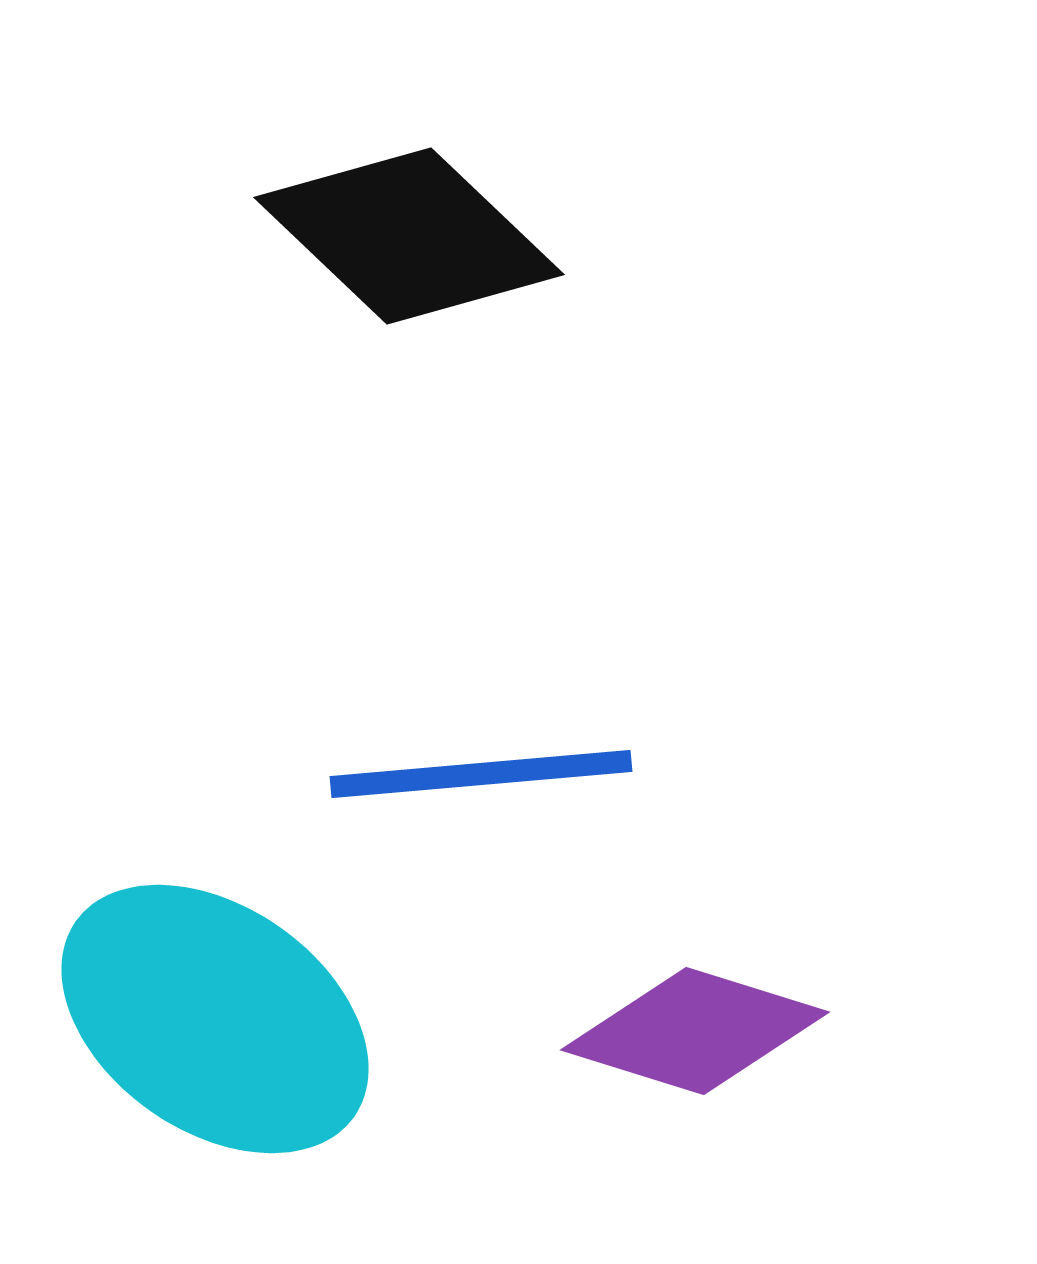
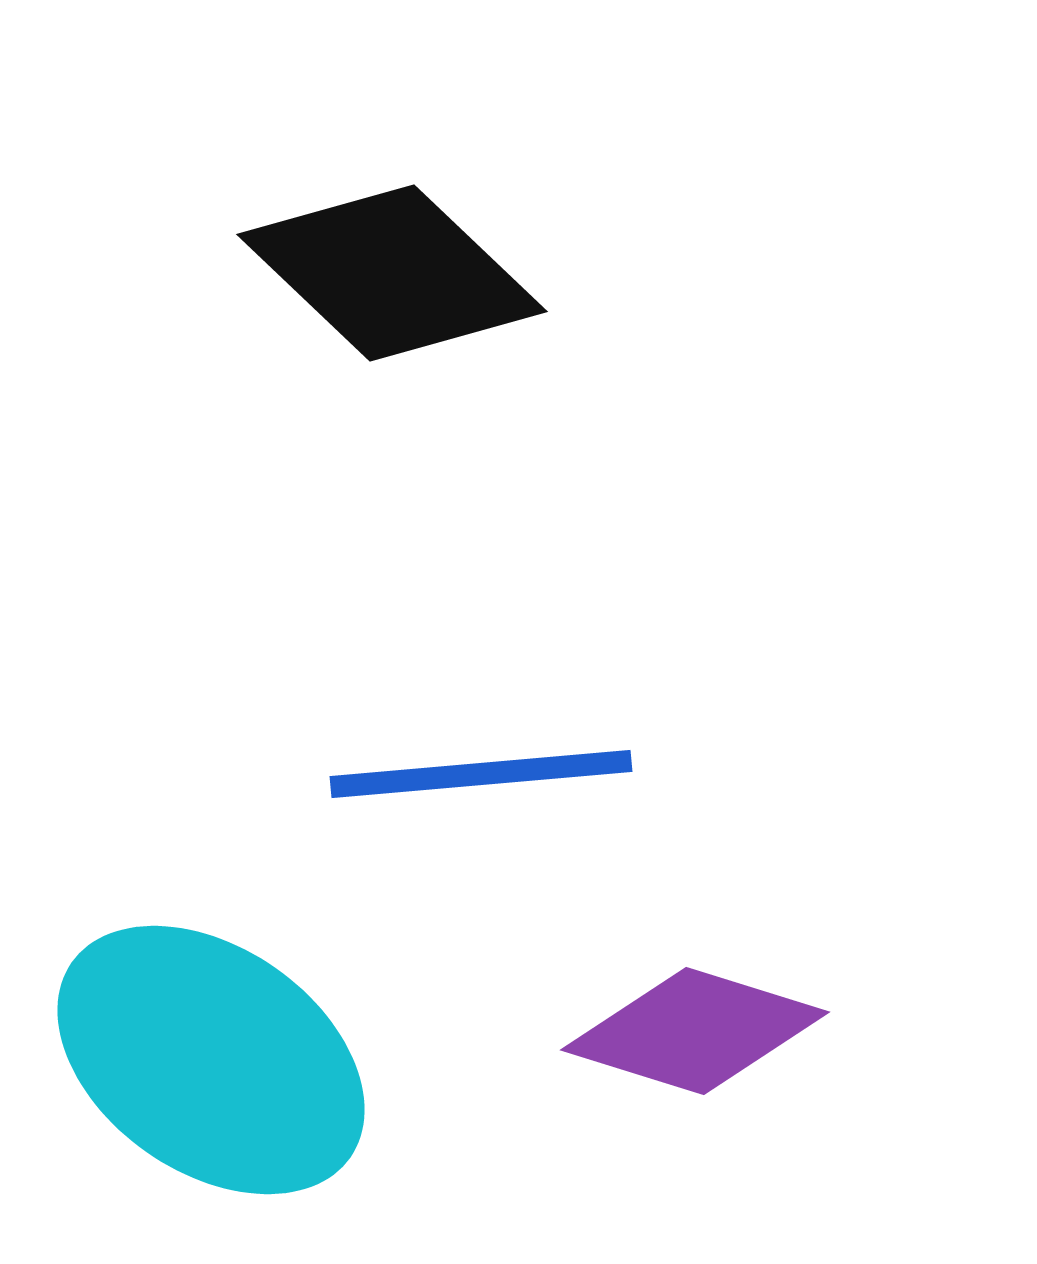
black diamond: moved 17 px left, 37 px down
cyan ellipse: moved 4 px left, 41 px down
